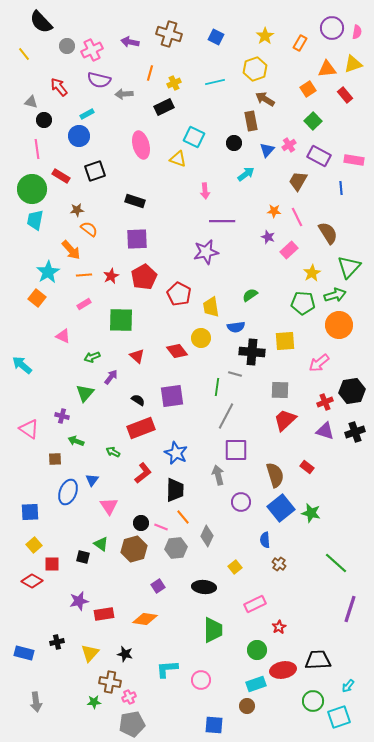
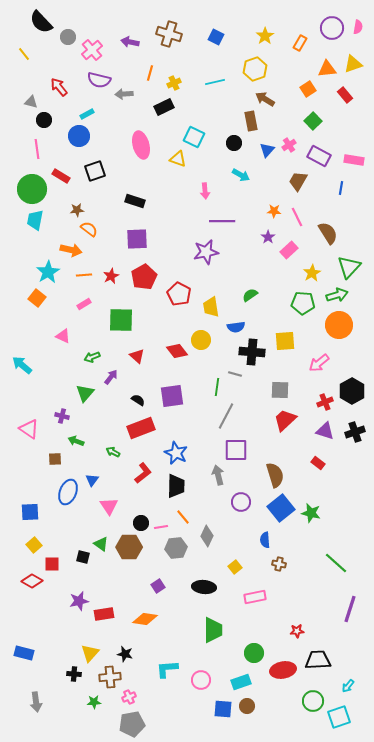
pink semicircle at (357, 32): moved 1 px right, 5 px up
gray circle at (67, 46): moved 1 px right, 9 px up
pink cross at (92, 50): rotated 15 degrees counterclockwise
cyan arrow at (246, 174): moved 5 px left, 1 px down; rotated 66 degrees clockwise
blue line at (341, 188): rotated 16 degrees clockwise
purple star at (268, 237): rotated 16 degrees clockwise
orange arrow at (71, 250): rotated 35 degrees counterclockwise
green arrow at (335, 295): moved 2 px right
yellow circle at (201, 338): moved 2 px down
black hexagon at (352, 391): rotated 20 degrees counterclockwise
red rectangle at (307, 467): moved 11 px right, 4 px up
black trapezoid at (175, 490): moved 1 px right, 4 px up
pink line at (161, 527): rotated 32 degrees counterclockwise
brown hexagon at (134, 549): moved 5 px left, 2 px up; rotated 15 degrees clockwise
brown cross at (279, 564): rotated 24 degrees counterclockwise
pink rectangle at (255, 604): moved 7 px up; rotated 15 degrees clockwise
red star at (279, 627): moved 18 px right, 4 px down; rotated 24 degrees clockwise
black cross at (57, 642): moved 17 px right, 32 px down; rotated 16 degrees clockwise
green circle at (257, 650): moved 3 px left, 3 px down
brown cross at (110, 682): moved 5 px up; rotated 15 degrees counterclockwise
cyan rectangle at (256, 684): moved 15 px left, 2 px up
blue square at (214, 725): moved 9 px right, 16 px up
